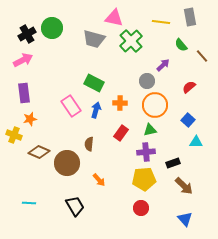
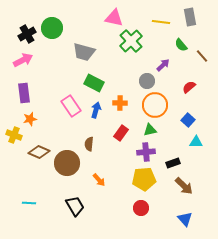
gray trapezoid: moved 10 px left, 13 px down
